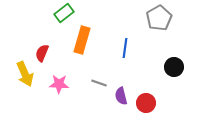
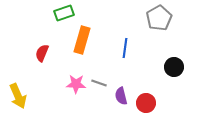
green rectangle: rotated 18 degrees clockwise
yellow arrow: moved 7 px left, 22 px down
pink star: moved 17 px right
